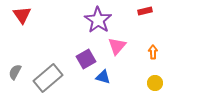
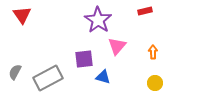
purple square: moved 2 px left; rotated 24 degrees clockwise
gray rectangle: rotated 12 degrees clockwise
